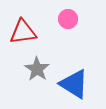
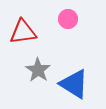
gray star: moved 1 px right, 1 px down
